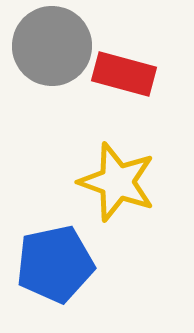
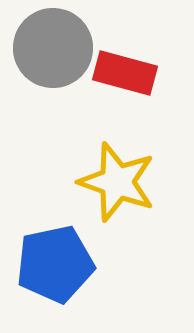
gray circle: moved 1 px right, 2 px down
red rectangle: moved 1 px right, 1 px up
